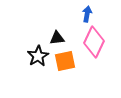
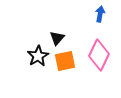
blue arrow: moved 13 px right
black triangle: rotated 42 degrees counterclockwise
pink diamond: moved 5 px right, 13 px down
